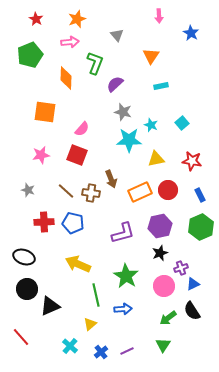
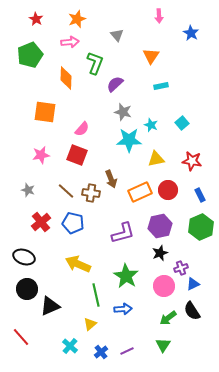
red cross at (44, 222): moved 3 px left; rotated 36 degrees counterclockwise
